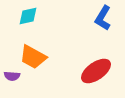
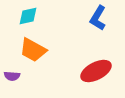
blue L-shape: moved 5 px left
orange trapezoid: moved 7 px up
red ellipse: rotated 8 degrees clockwise
